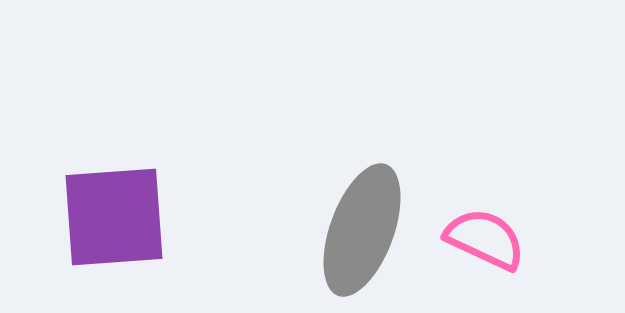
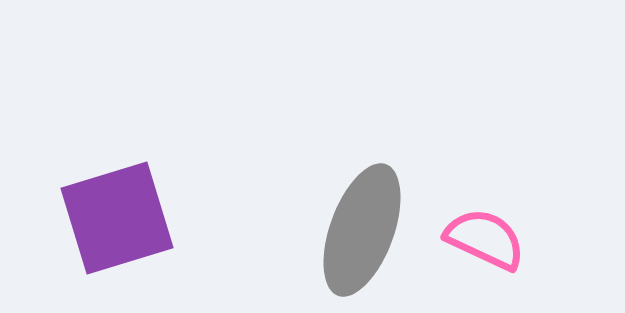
purple square: moved 3 px right, 1 px down; rotated 13 degrees counterclockwise
